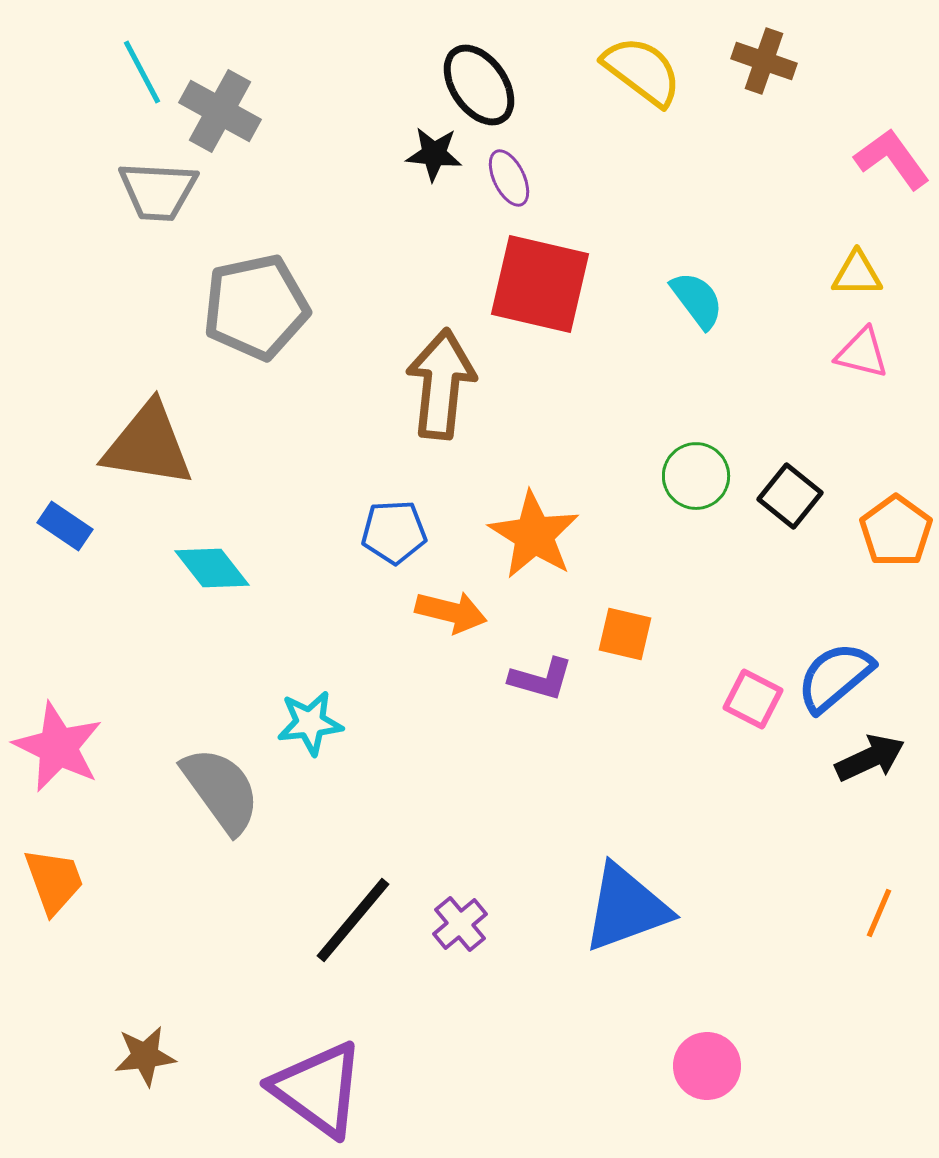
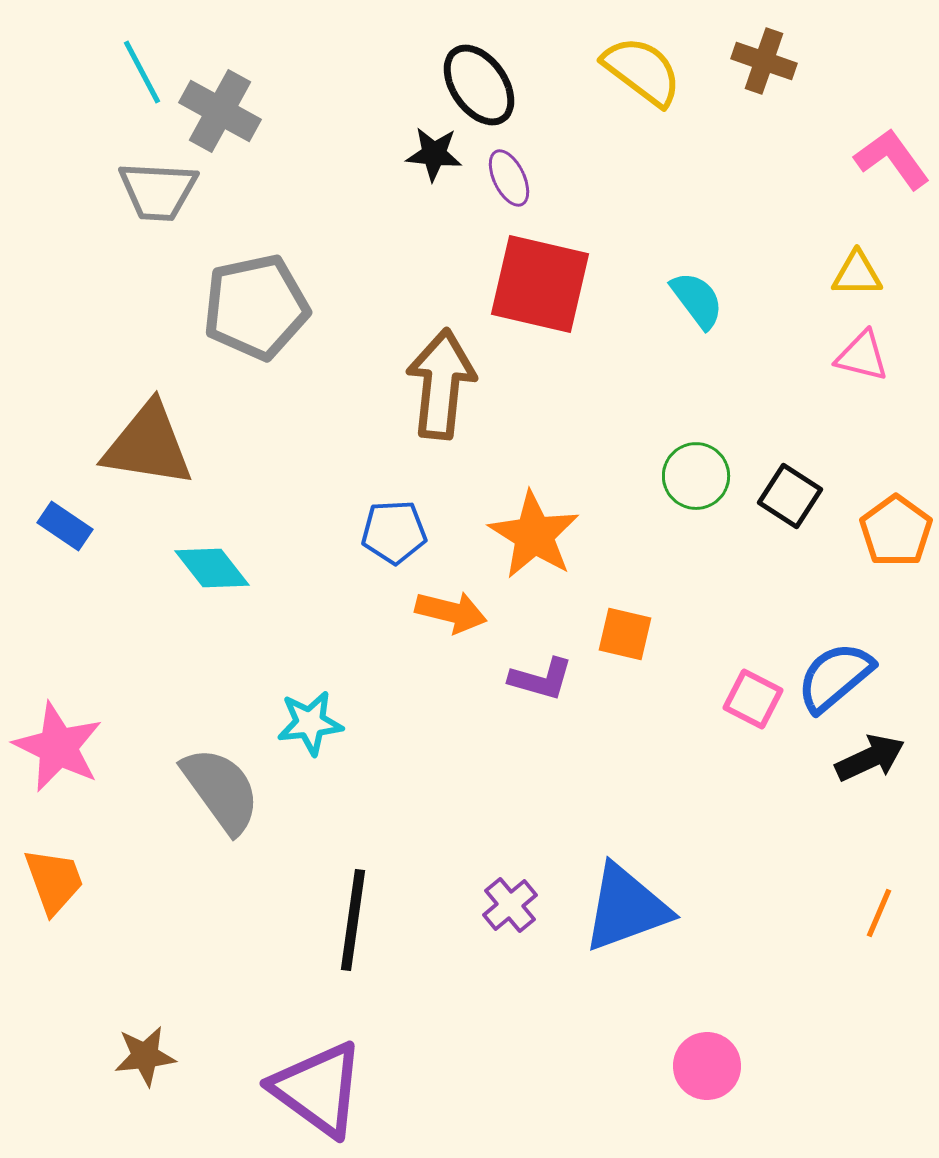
pink triangle: moved 3 px down
black square: rotated 6 degrees counterclockwise
black line: rotated 32 degrees counterclockwise
purple cross: moved 50 px right, 19 px up
